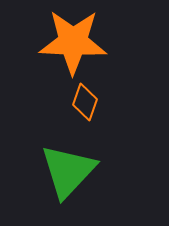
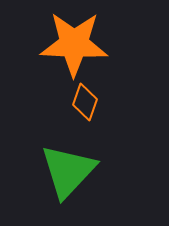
orange star: moved 1 px right, 2 px down
